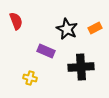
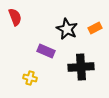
red semicircle: moved 1 px left, 4 px up
